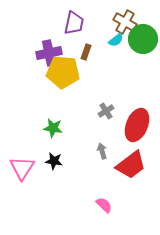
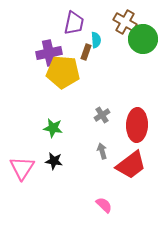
cyan semicircle: moved 20 px left; rotated 56 degrees counterclockwise
gray cross: moved 4 px left, 4 px down
red ellipse: rotated 20 degrees counterclockwise
